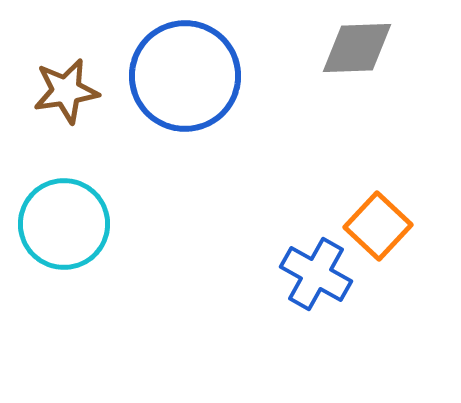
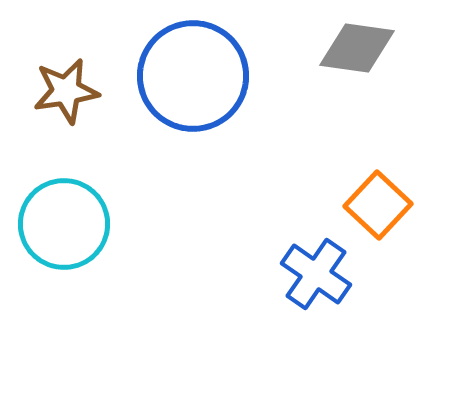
gray diamond: rotated 10 degrees clockwise
blue circle: moved 8 px right
orange square: moved 21 px up
blue cross: rotated 6 degrees clockwise
